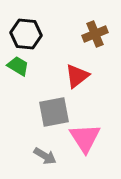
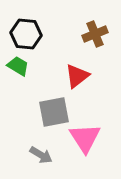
gray arrow: moved 4 px left, 1 px up
